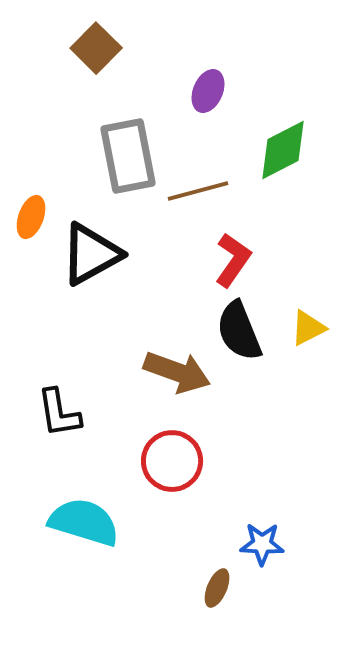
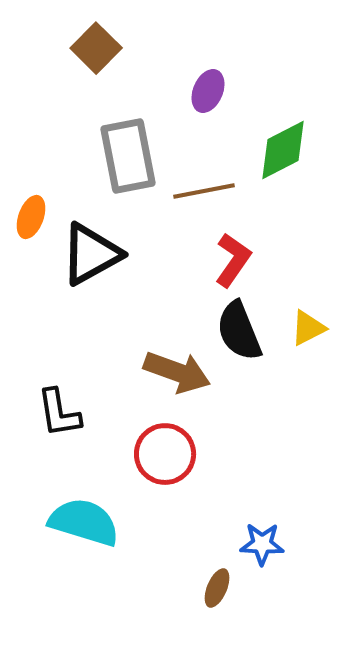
brown line: moved 6 px right; rotated 4 degrees clockwise
red circle: moved 7 px left, 7 px up
